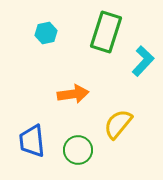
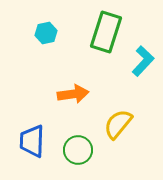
blue trapezoid: rotated 8 degrees clockwise
